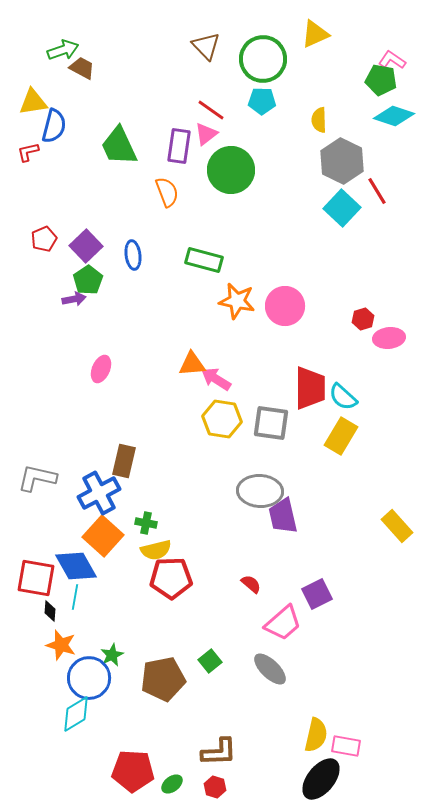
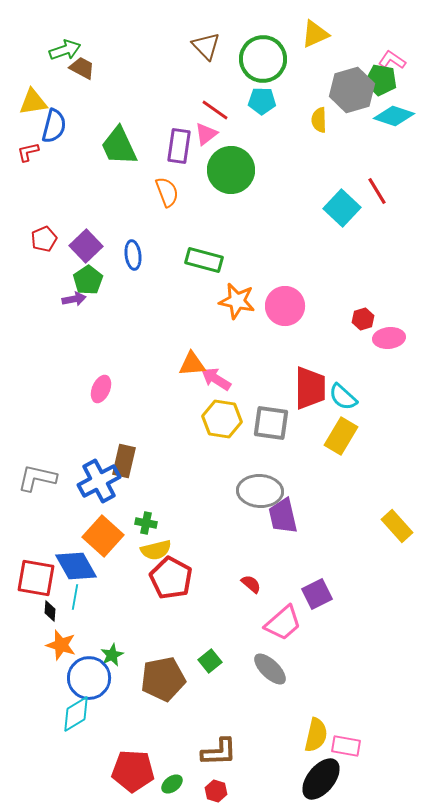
green arrow at (63, 50): moved 2 px right
red line at (211, 110): moved 4 px right
gray hexagon at (342, 161): moved 10 px right, 71 px up; rotated 18 degrees clockwise
pink ellipse at (101, 369): moved 20 px down
blue cross at (99, 493): moved 12 px up
red pentagon at (171, 578): rotated 30 degrees clockwise
red hexagon at (215, 787): moved 1 px right, 4 px down
